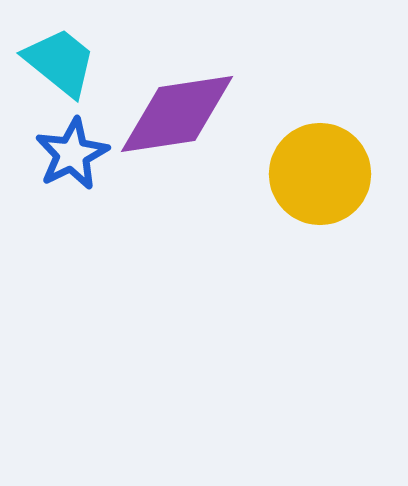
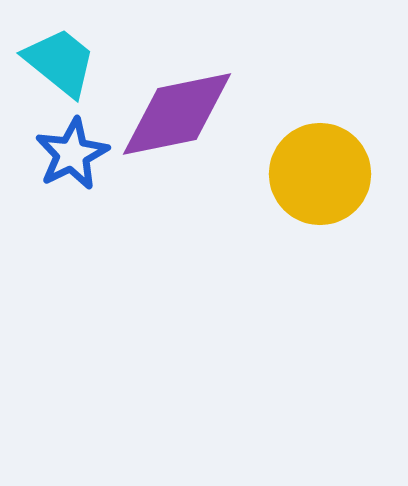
purple diamond: rotated 3 degrees counterclockwise
